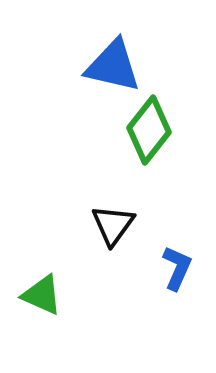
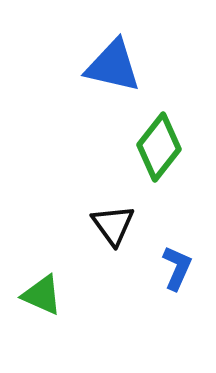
green diamond: moved 10 px right, 17 px down
black triangle: rotated 12 degrees counterclockwise
